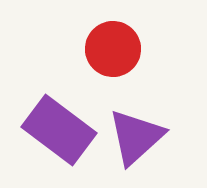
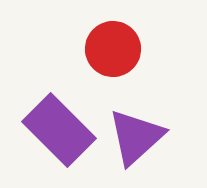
purple rectangle: rotated 8 degrees clockwise
